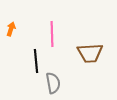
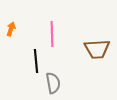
brown trapezoid: moved 7 px right, 4 px up
